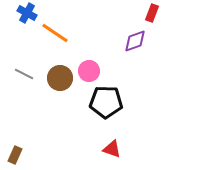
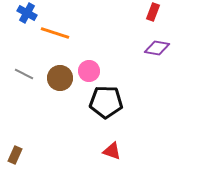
red rectangle: moved 1 px right, 1 px up
orange line: rotated 16 degrees counterclockwise
purple diamond: moved 22 px right, 7 px down; rotated 30 degrees clockwise
red triangle: moved 2 px down
